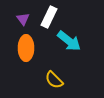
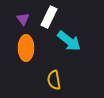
yellow semicircle: rotated 36 degrees clockwise
